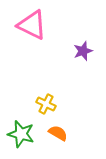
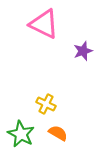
pink triangle: moved 12 px right, 1 px up
green star: rotated 12 degrees clockwise
